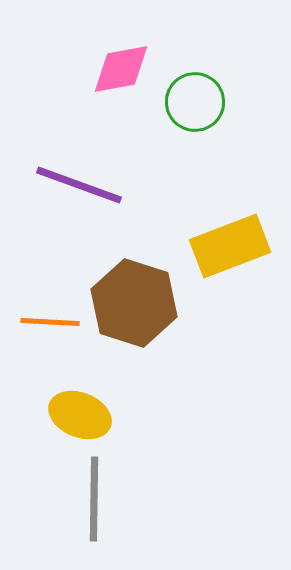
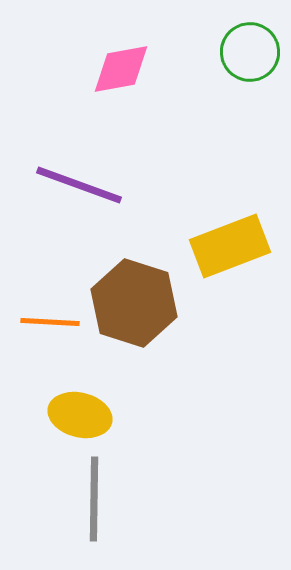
green circle: moved 55 px right, 50 px up
yellow ellipse: rotated 8 degrees counterclockwise
